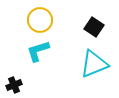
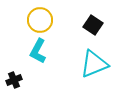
black square: moved 1 px left, 2 px up
cyan L-shape: rotated 45 degrees counterclockwise
black cross: moved 5 px up
